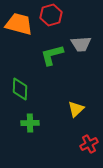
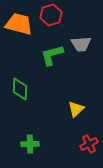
green cross: moved 21 px down
